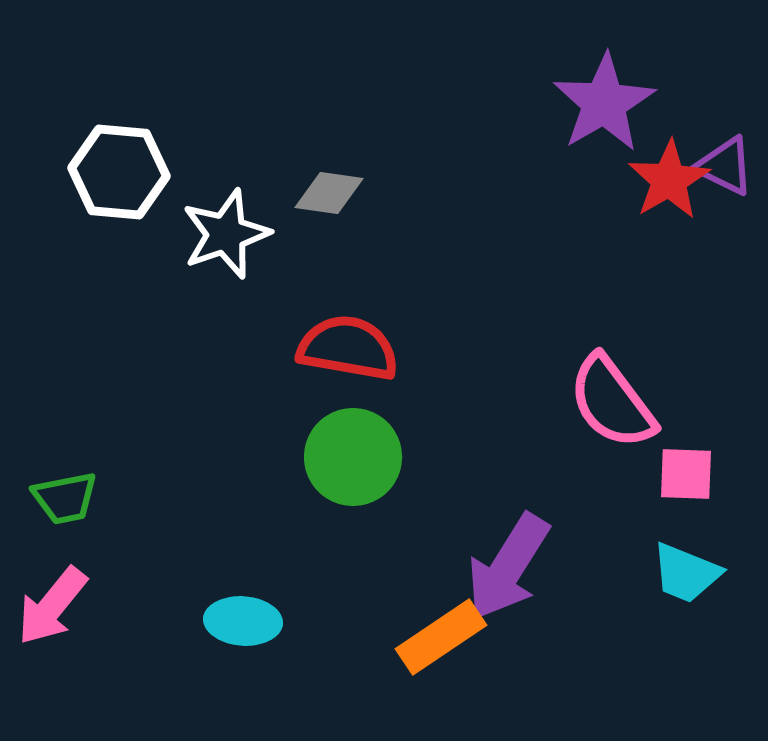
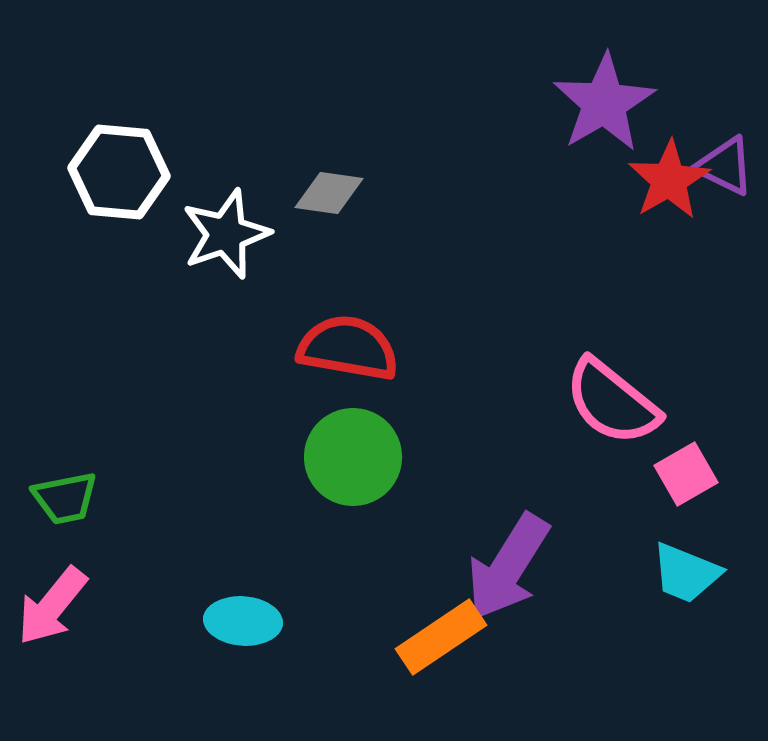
pink semicircle: rotated 14 degrees counterclockwise
pink square: rotated 32 degrees counterclockwise
